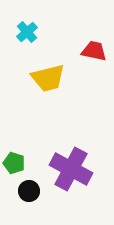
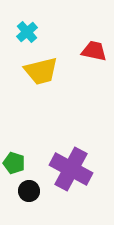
yellow trapezoid: moved 7 px left, 7 px up
